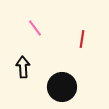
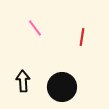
red line: moved 2 px up
black arrow: moved 14 px down
